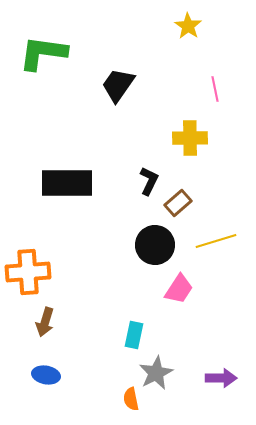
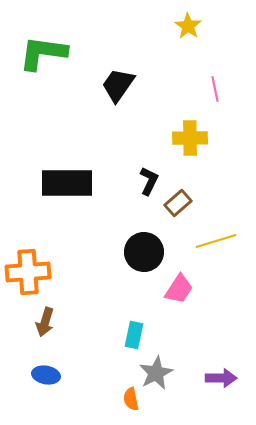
black circle: moved 11 px left, 7 px down
